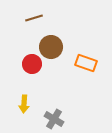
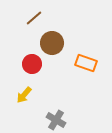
brown line: rotated 24 degrees counterclockwise
brown circle: moved 1 px right, 4 px up
yellow arrow: moved 9 px up; rotated 36 degrees clockwise
gray cross: moved 2 px right, 1 px down
